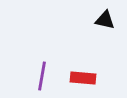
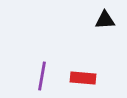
black triangle: rotated 15 degrees counterclockwise
